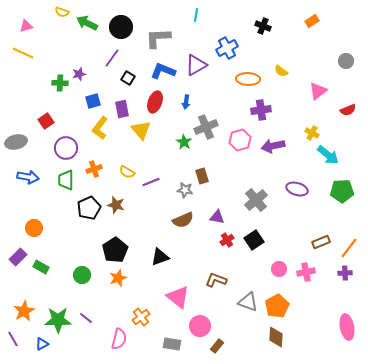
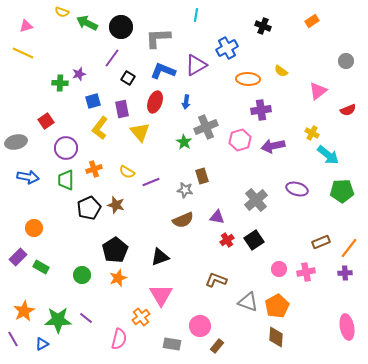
yellow triangle at (141, 130): moved 1 px left, 2 px down
pink triangle at (178, 297): moved 17 px left, 2 px up; rotated 20 degrees clockwise
